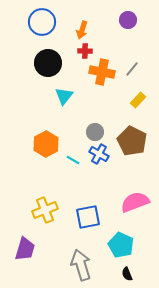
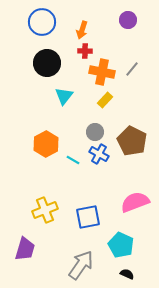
black circle: moved 1 px left
yellow rectangle: moved 33 px left
gray arrow: rotated 52 degrees clockwise
black semicircle: rotated 136 degrees clockwise
